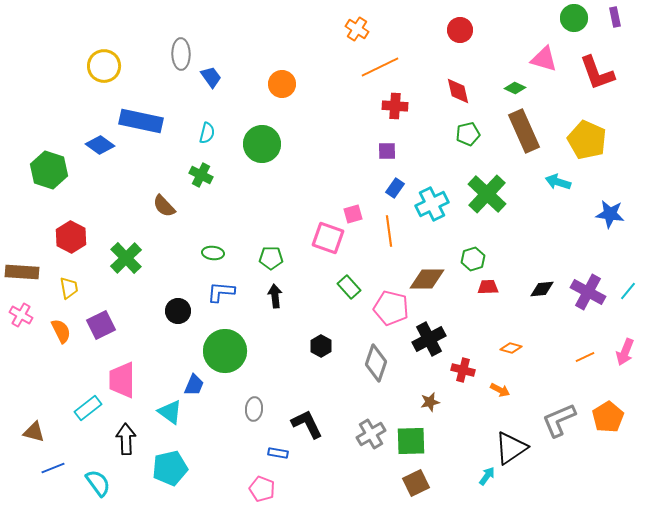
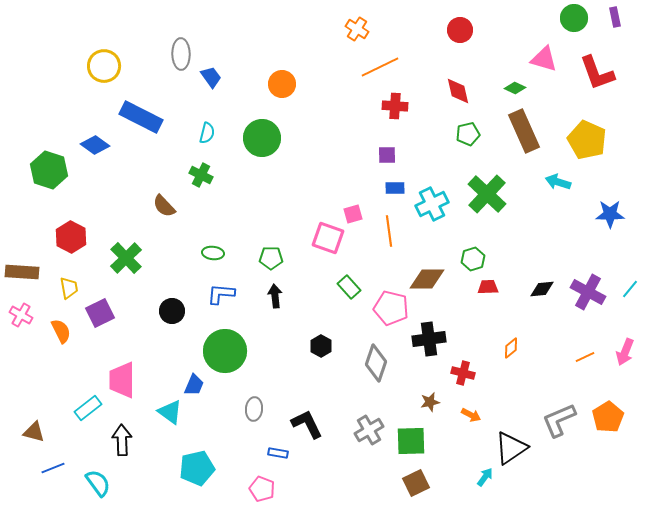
blue rectangle at (141, 121): moved 4 px up; rotated 15 degrees clockwise
green circle at (262, 144): moved 6 px up
blue diamond at (100, 145): moved 5 px left
purple square at (387, 151): moved 4 px down
blue rectangle at (395, 188): rotated 54 degrees clockwise
blue star at (610, 214): rotated 8 degrees counterclockwise
cyan line at (628, 291): moved 2 px right, 2 px up
blue L-shape at (221, 292): moved 2 px down
black circle at (178, 311): moved 6 px left
purple square at (101, 325): moved 1 px left, 12 px up
black cross at (429, 339): rotated 20 degrees clockwise
orange diamond at (511, 348): rotated 55 degrees counterclockwise
red cross at (463, 370): moved 3 px down
orange arrow at (500, 390): moved 29 px left, 25 px down
gray cross at (371, 434): moved 2 px left, 4 px up
black arrow at (126, 439): moved 4 px left, 1 px down
cyan pentagon at (170, 468): moved 27 px right
cyan arrow at (487, 476): moved 2 px left, 1 px down
